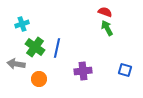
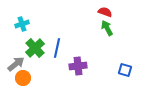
green cross: moved 1 px down; rotated 12 degrees clockwise
gray arrow: rotated 132 degrees clockwise
purple cross: moved 5 px left, 5 px up
orange circle: moved 16 px left, 1 px up
